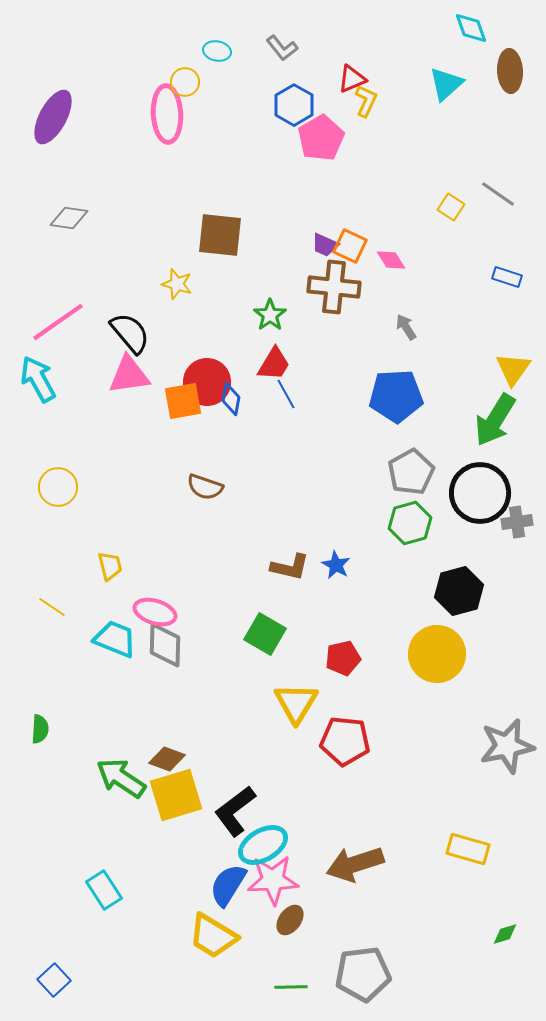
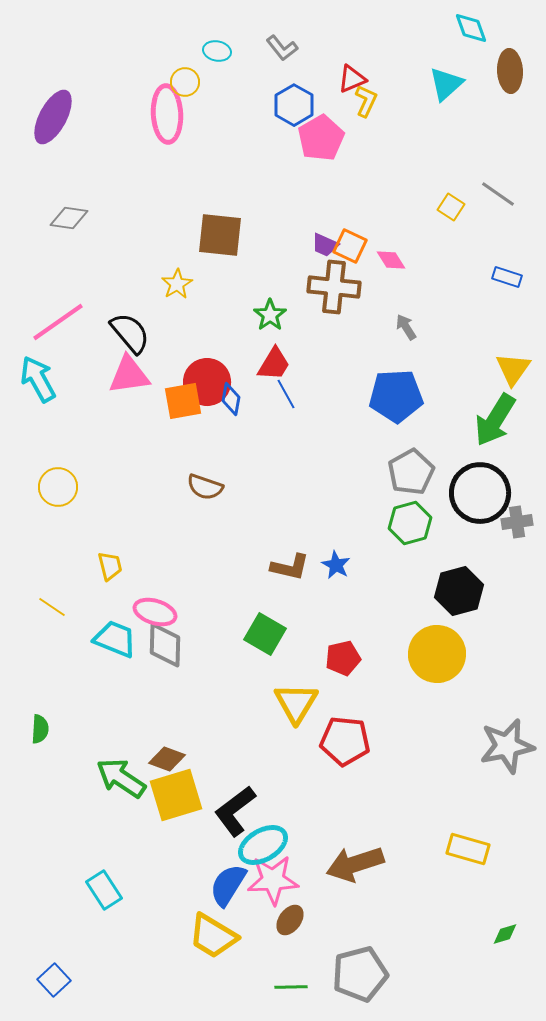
yellow star at (177, 284): rotated 24 degrees clockwise
gray pentagon at (363, 974): moved 3 px left; rotated 8 degrees counterclockwise
